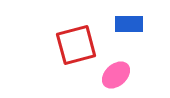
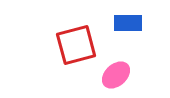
blue rectangle: moved 1 px left, 1 px up
